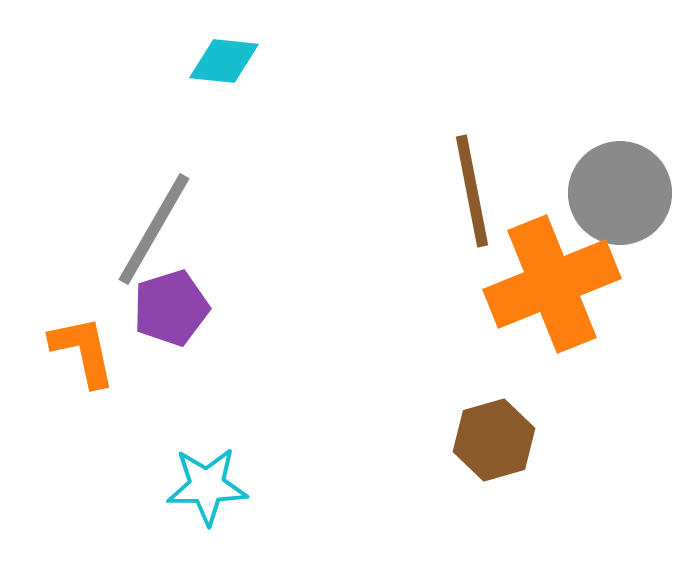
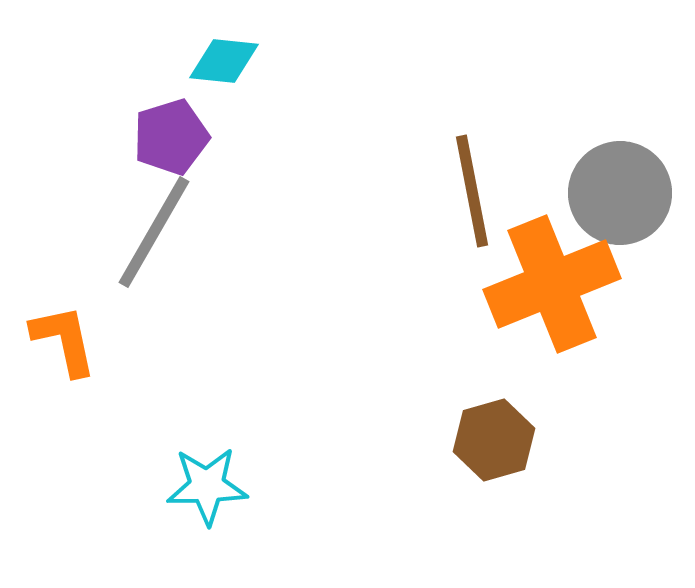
gray line: moved 3 px down
purple pentagon: moved 171 px up
orange L-shape: moved 19 px left, 11 px up
